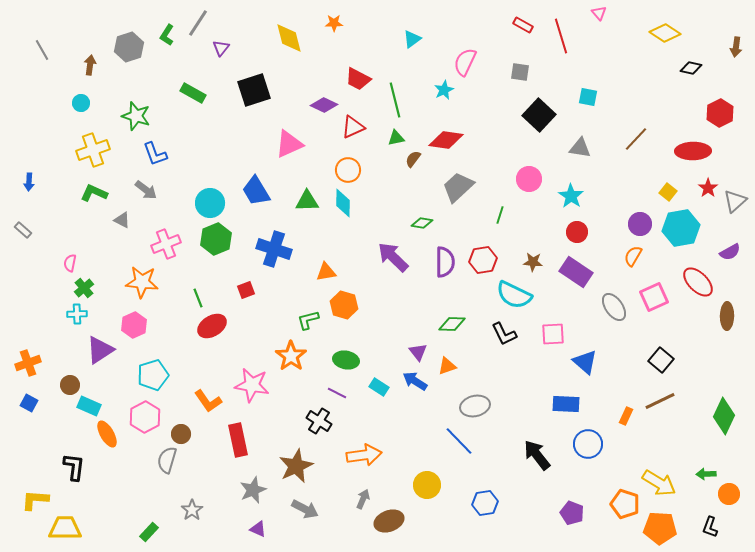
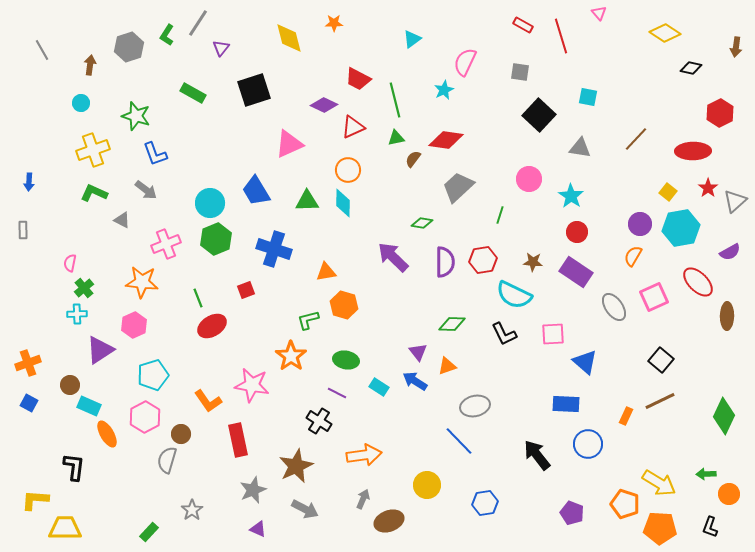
gray rectangle at (23, 230): rotated 48 degrees clockwise
